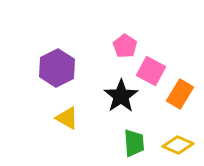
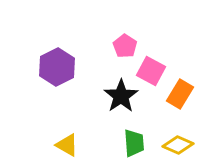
purple hexagon: moved 1 px up
yellow triangle: moved 27 px down
